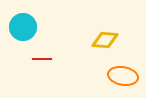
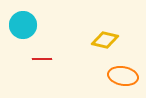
cyan circle: moved 2 px up
yellow diamond: rotated 8 degrees clockwise
